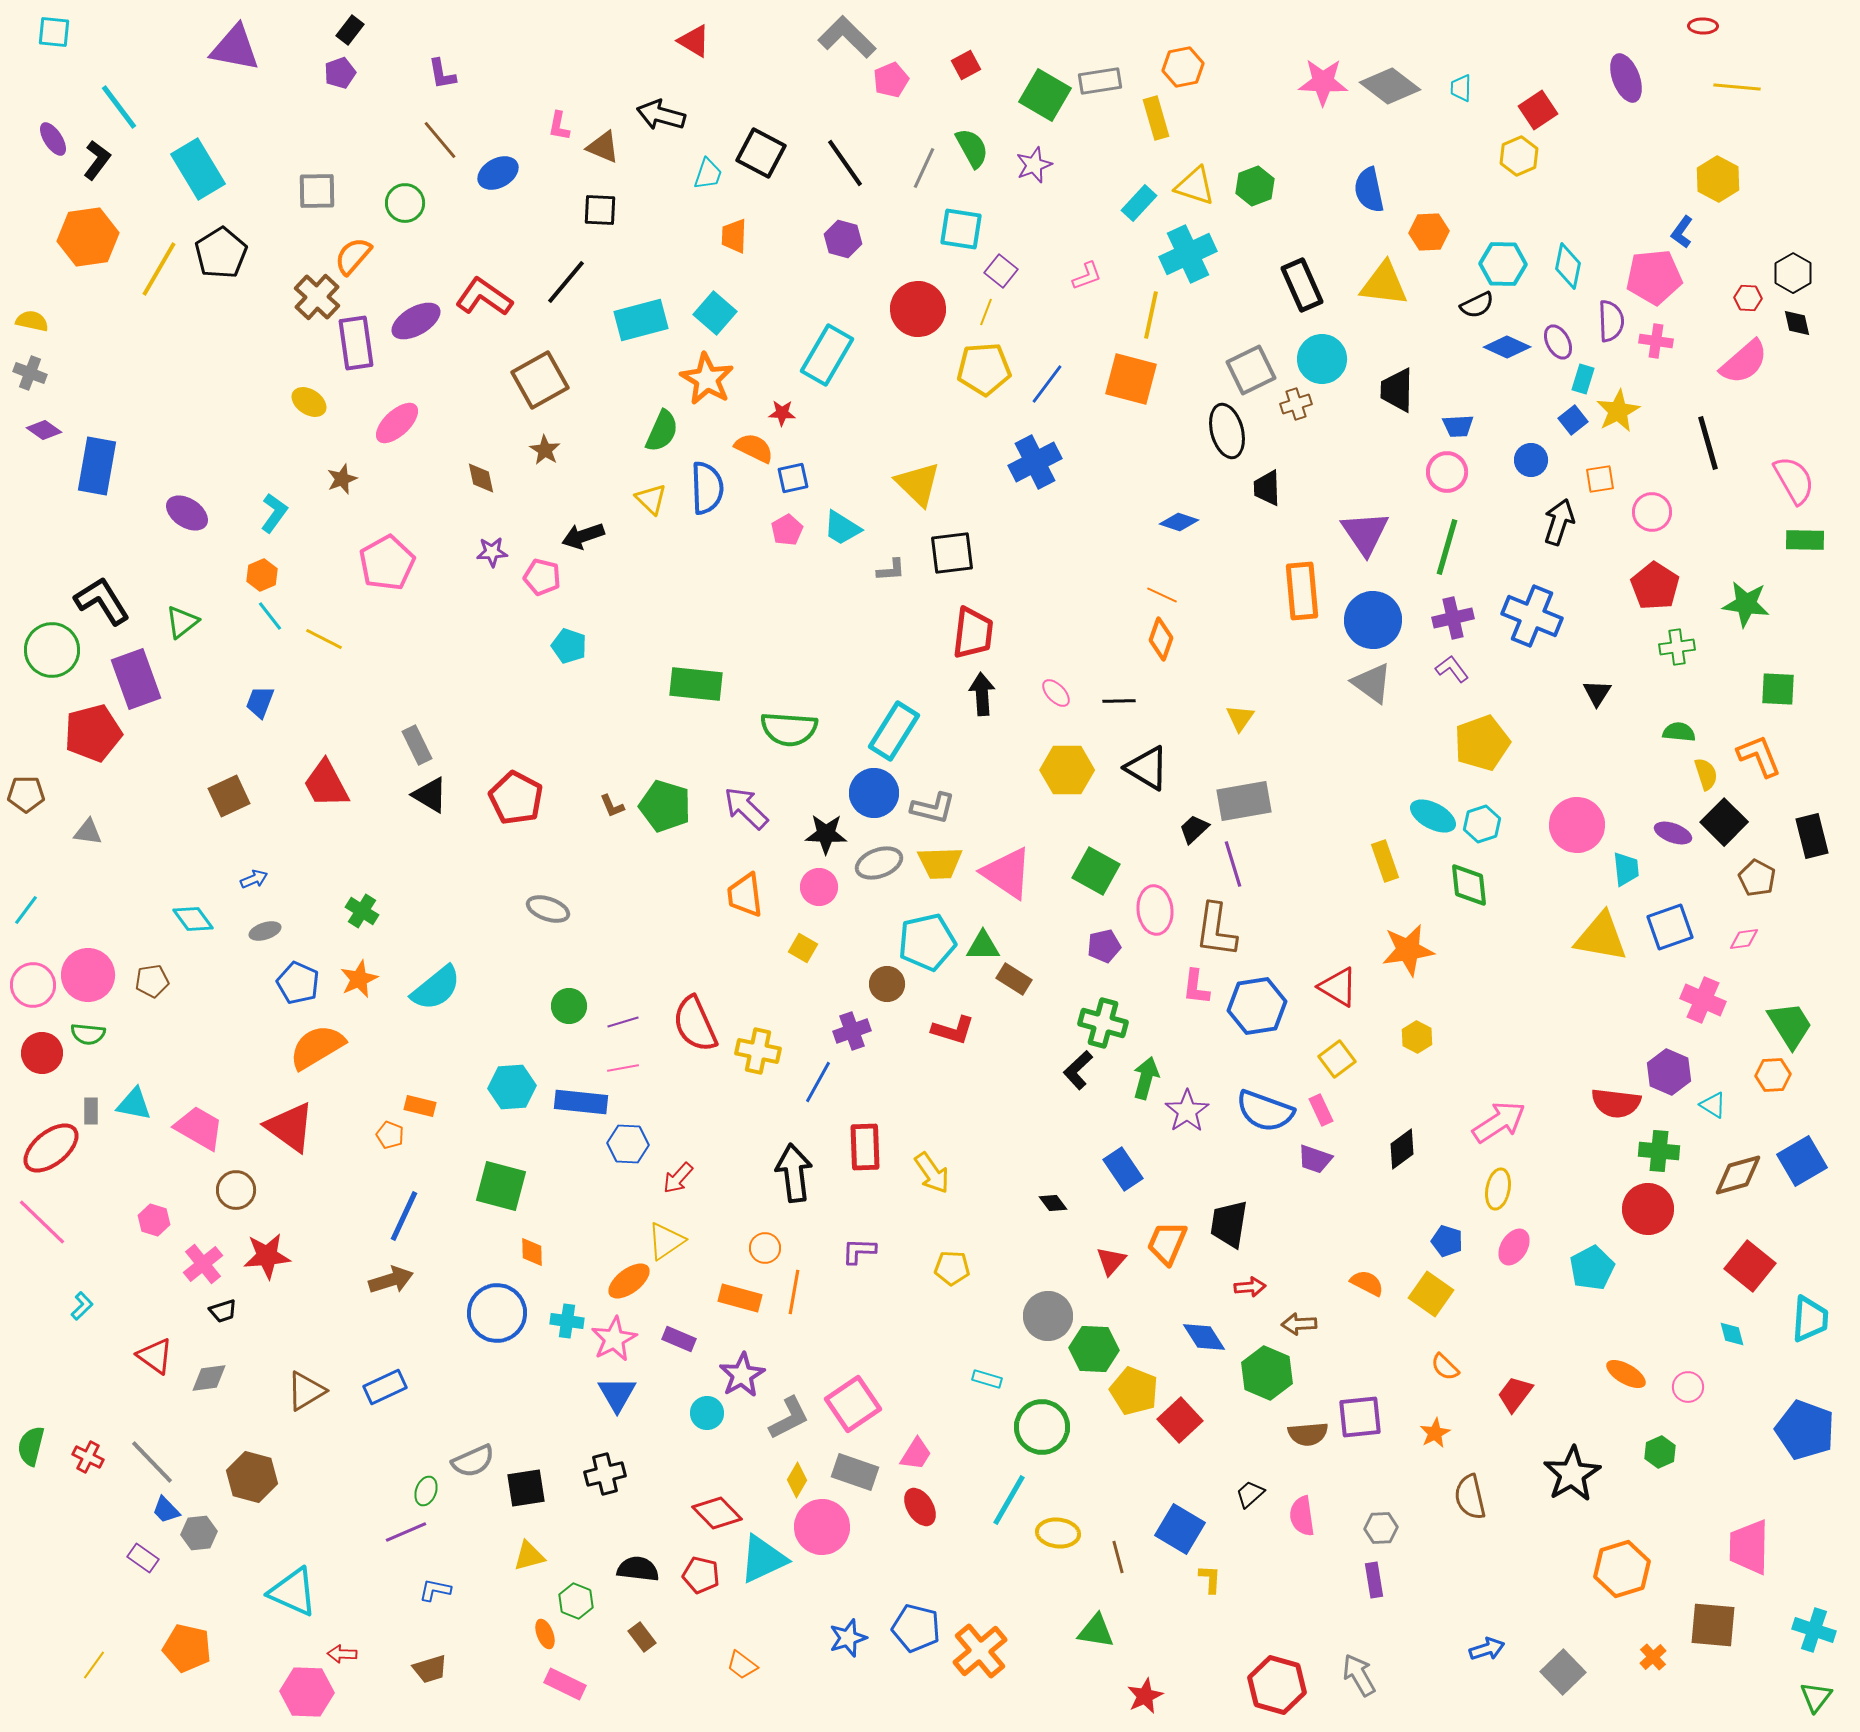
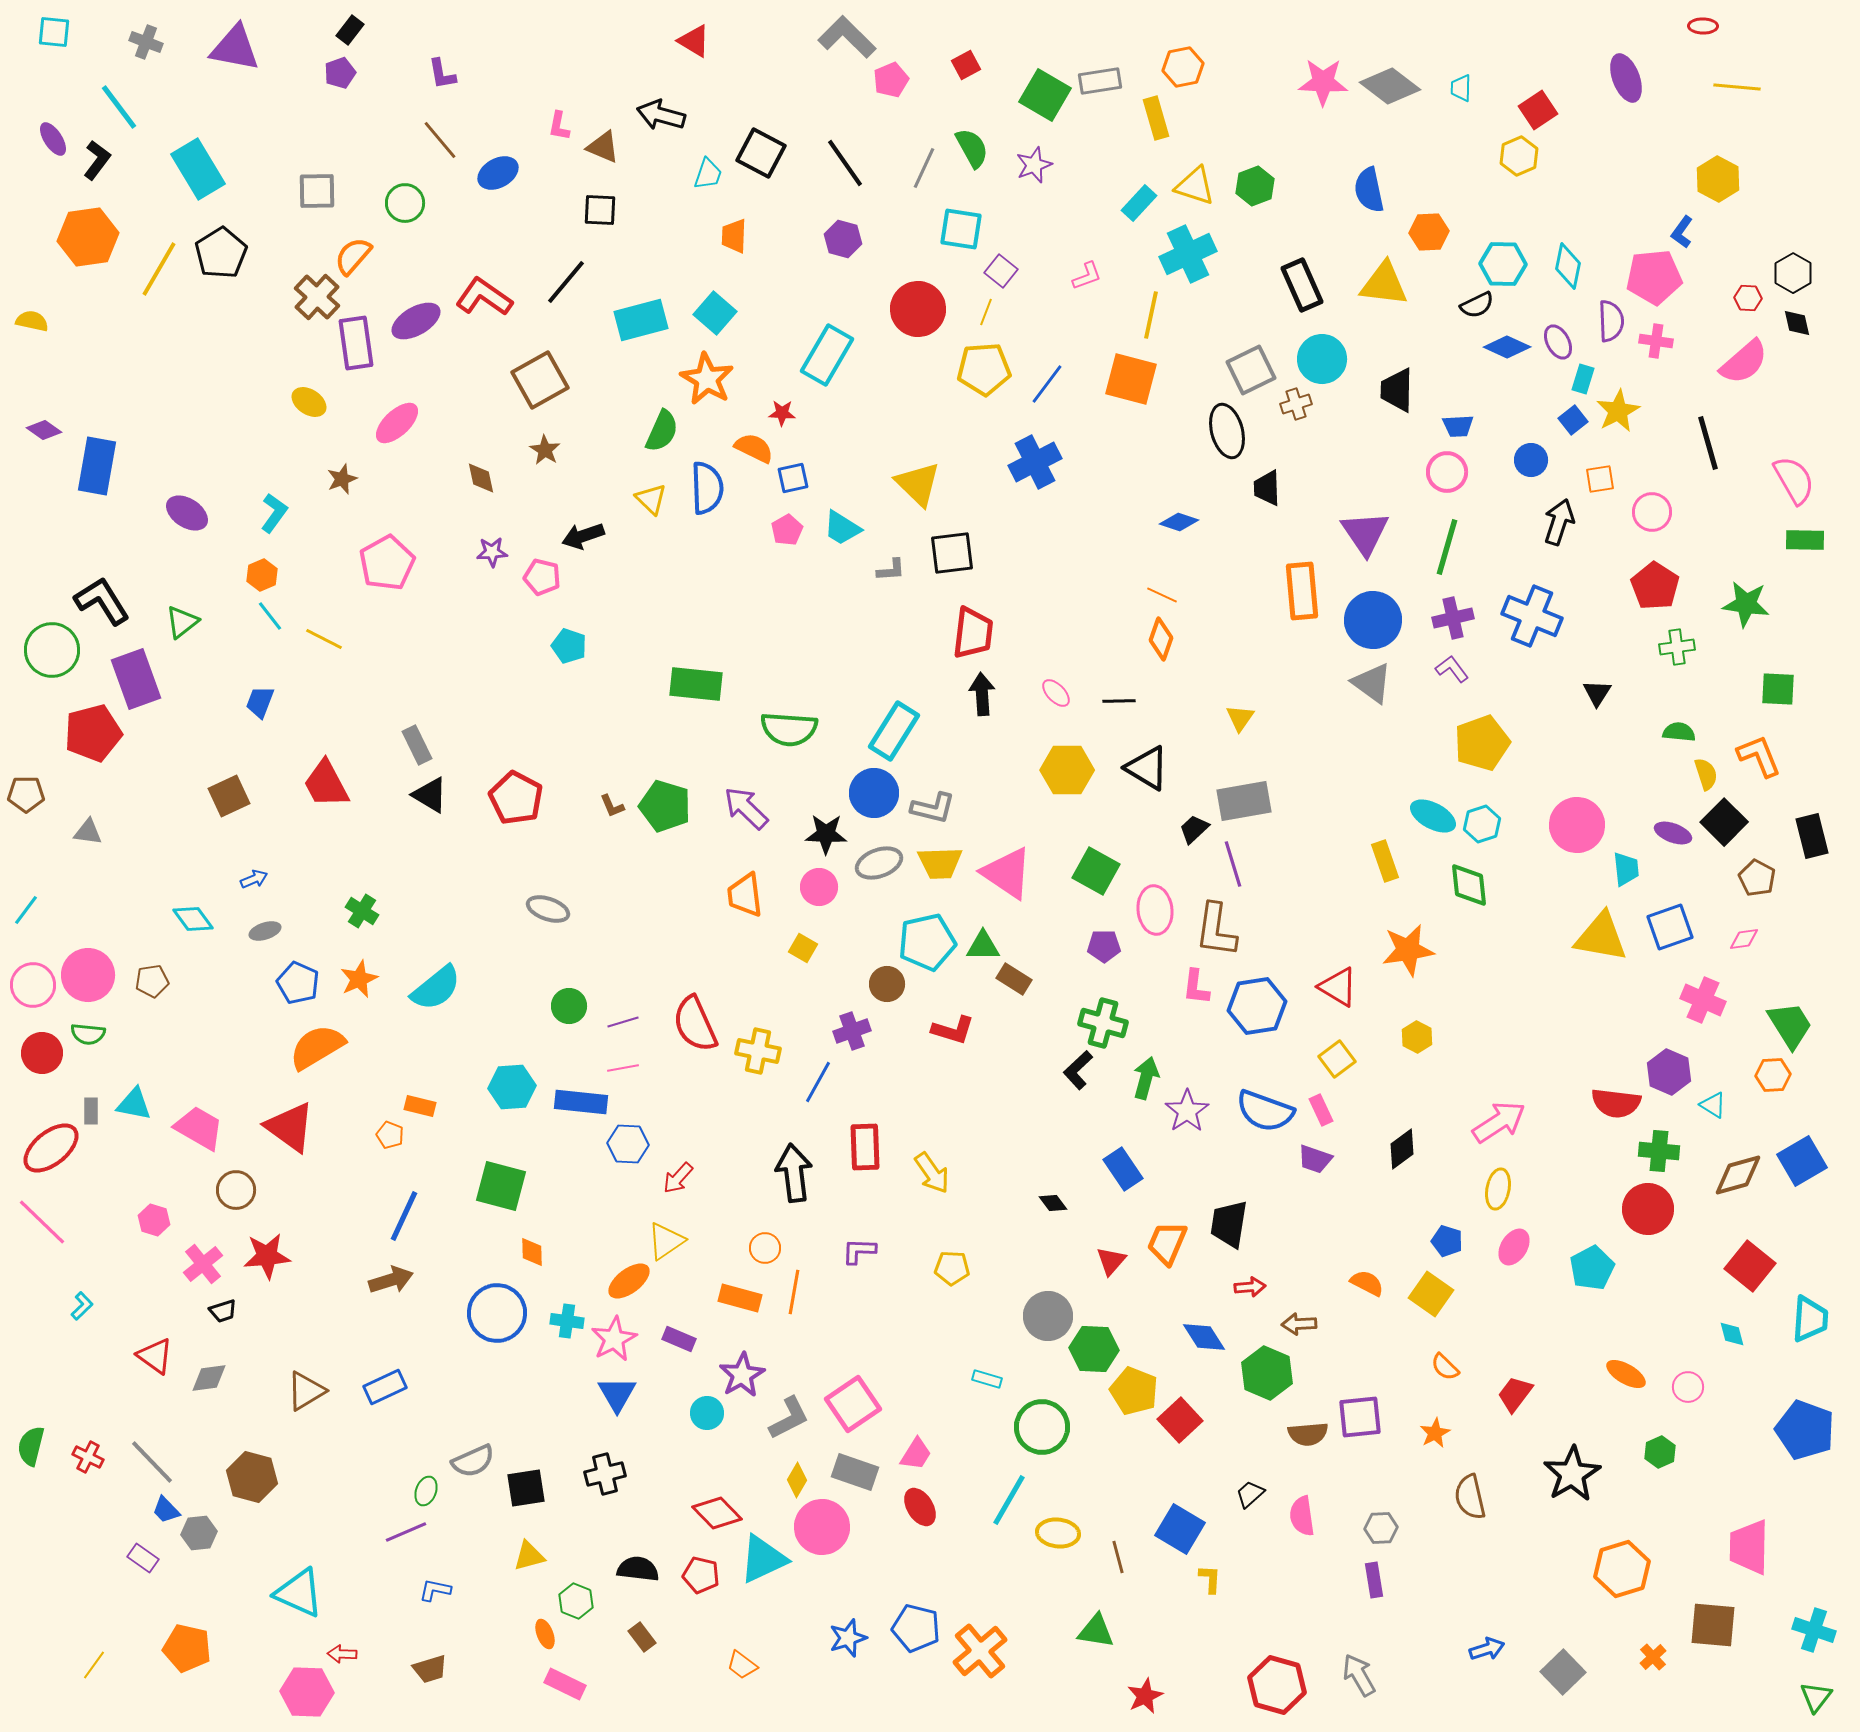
gray cross at (30, 373): moved 116 px right, 331 px up
purple pentagon at (1104, 946): rotated 12 degrees clockwise
cyan triangle at (293, 1592): moved 6 px right, 1 px down
